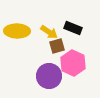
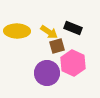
purple circle: moved 2 px left, 3 px up
